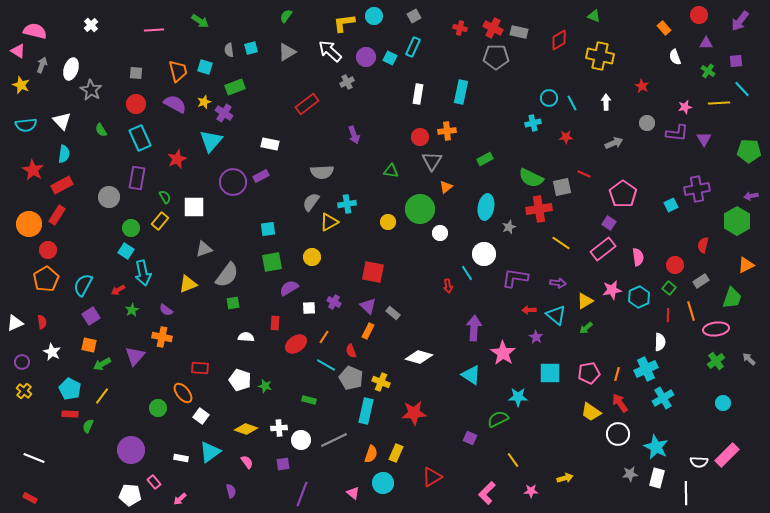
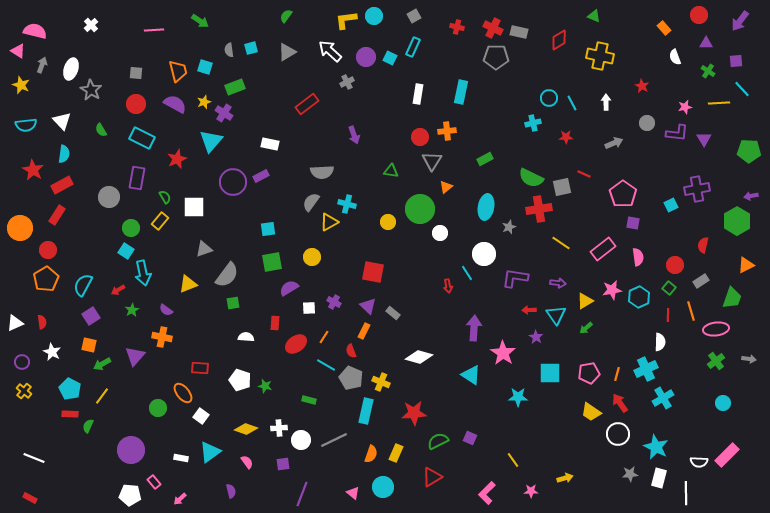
yellow L-shape at (344, 23): moved 2 px right, 3 px up
red cross at (460, 28): moved 3 px left, 1 px up
cyan rectangle at (140, 138): moved 2 px right; rotated 40 degrees counterclockwise
cyan cross at (347, 204): rotated 24 degrees clockwise
purple square at (609, 223): moved 24 px right; rotated 24 degrees counterclockwise
orange circle at (29, 224): moved 9 px left, 4 px down
cyan triangle at (556, 315): rotated 15 degrees clockwise
orange rectangle at (368, 331): moved 4 px left
gray arrow at (749, 359): rotated 144 degrees clockwise
green semicircle at (498, 419): moved 60 px left, 22 px down
white rectangle at (657, 478): moved 2 px right
cyan circle at (383, 483): moved 4 px down
